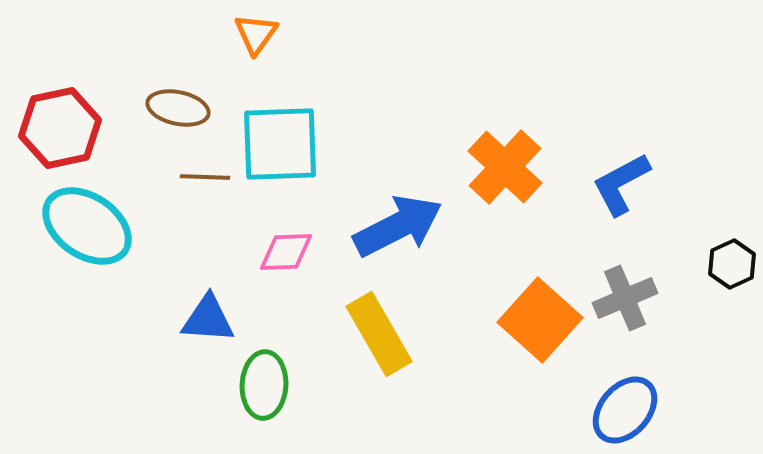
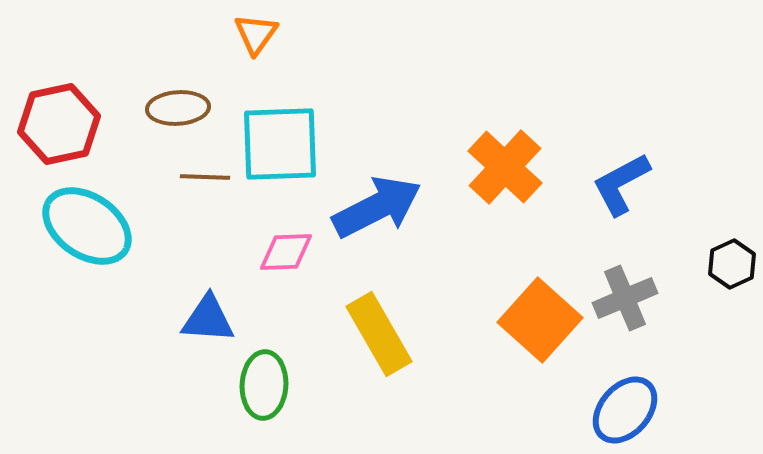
brown ellipse: rotated 16 degrees counterclockwise
red hexagon: moved 1 px left, 4 px up
blue arrow: moved 21 px left, 19 px up
